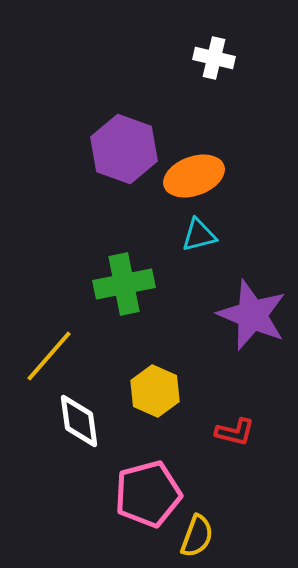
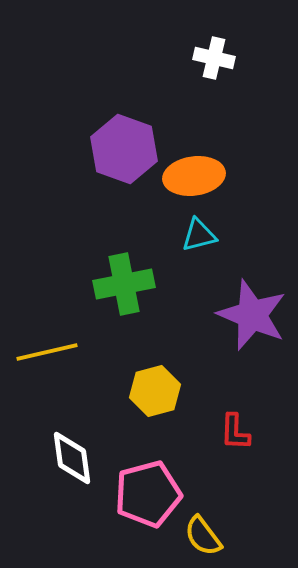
orange ellipse: rotated 12 degrees clockwise
yellow line: moved 2 px left, 4 px up; rotated 36 degrees clockwise
yellow hexagon: rotated 21 degrees clockwise
white diamond: moved 7 px left, 37 px down
red L-shape: rotated 78 degrees clockwise
yellow semicircle: moved 6 px right; rotated 123 degrees clockwise
